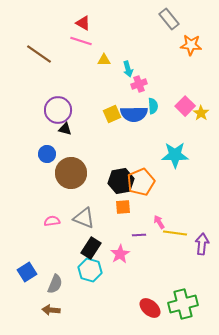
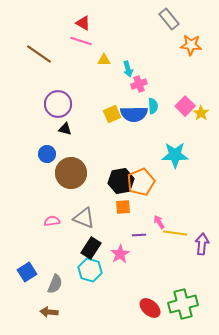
purple circle: moved 6 px up
brown arrow: moved 2 px left, 2 px down
